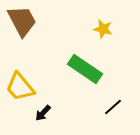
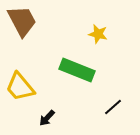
yellow star: moved 5 px left, 5 px down
green rectangle: moved 8 px left, 1 px down; rotated 12 degrees counterclockwise
black arrow: moved 4 px right, 5 px down
